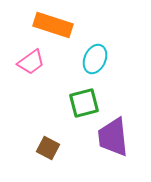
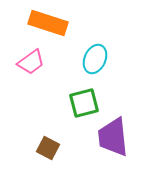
orange rectangle: moved 5 px left, 2 px up
